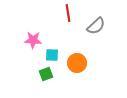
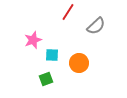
red line: moved 1 px up; rotated 42 degrees clockwise
pink star: rotated 24 degrees counterclockwise
orange circle: moved 2 px right
green square: moved 5 px down
